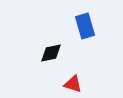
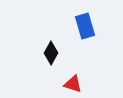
black diamond: rotated 50 degrees counterclockwise
